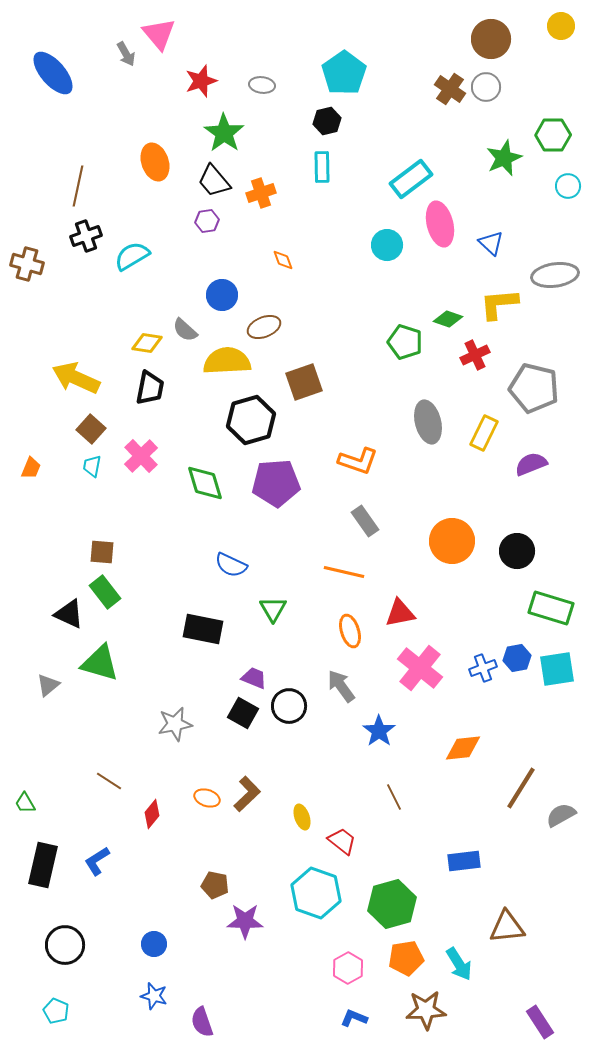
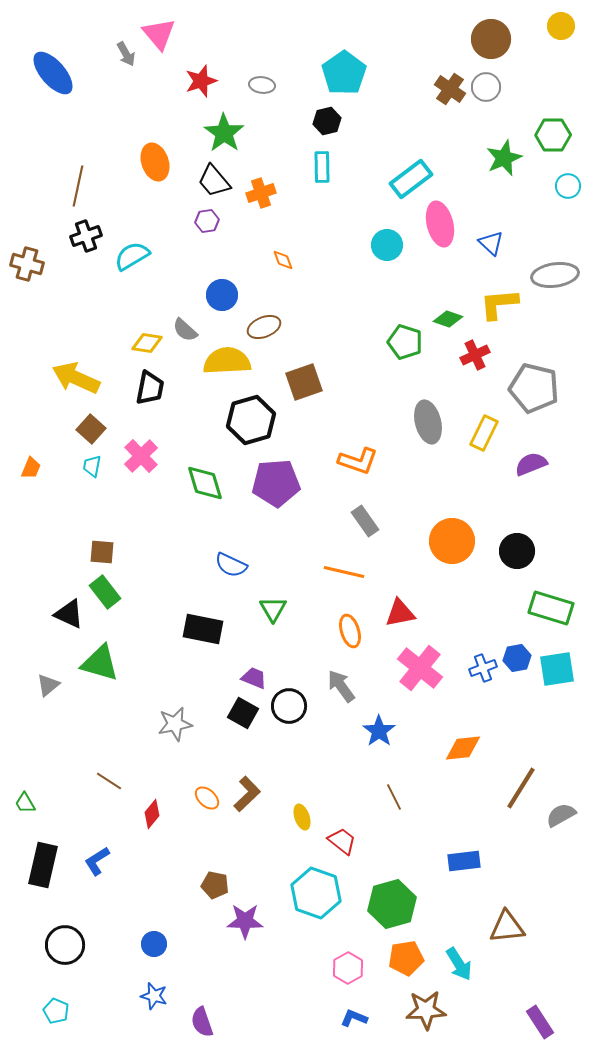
orange ellipse at (207, 798): rotated 25 degrees clockwise
